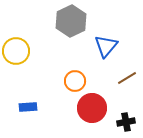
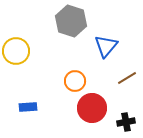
gray hexagon: rotated 16 degrees counterclockwise
